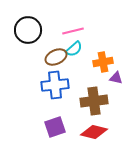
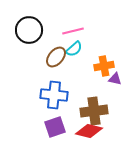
black circle: moved 1 px right
brown ellipse: rotated 25 degrees counterclockwise
orange cross: moved 1 px right, 4 px down
purple triangle: moved 1 px left, 1 px down
blue cross: moved 1 px left, 10 px down; rotated 12 degrees clockwise
brown cross: moved 10 px down
red diamond: moved 5 px left, 1 px up
